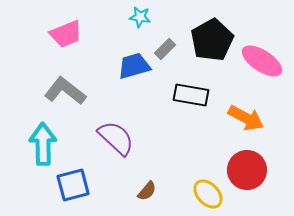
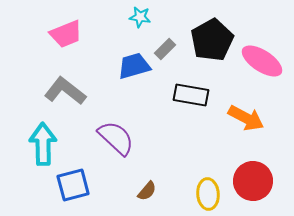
red circle: moved 6 px right, 11 px down
yellow ellipse: rotated 40 degrees clockwise
